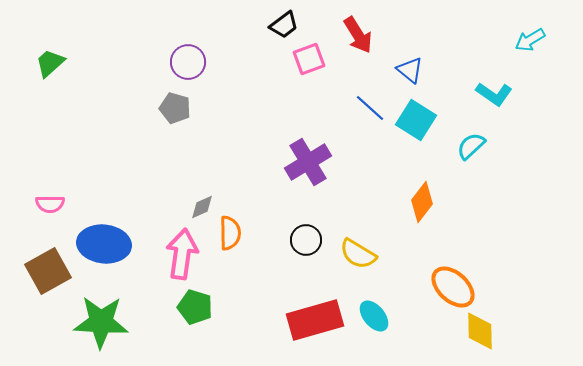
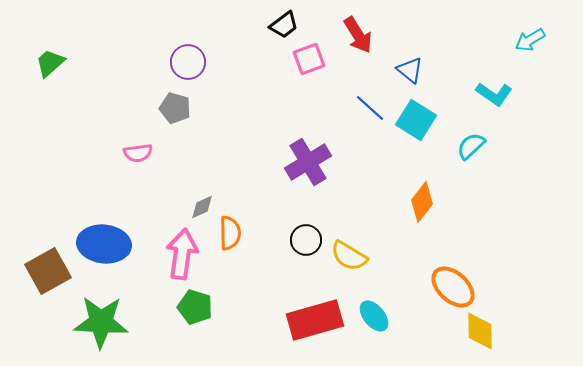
pink semicircle: moved 88 px right, 51 px up; rotated 8 degrees counterclockwise
yellow semicircle: moved 9 px left, 2 px down
